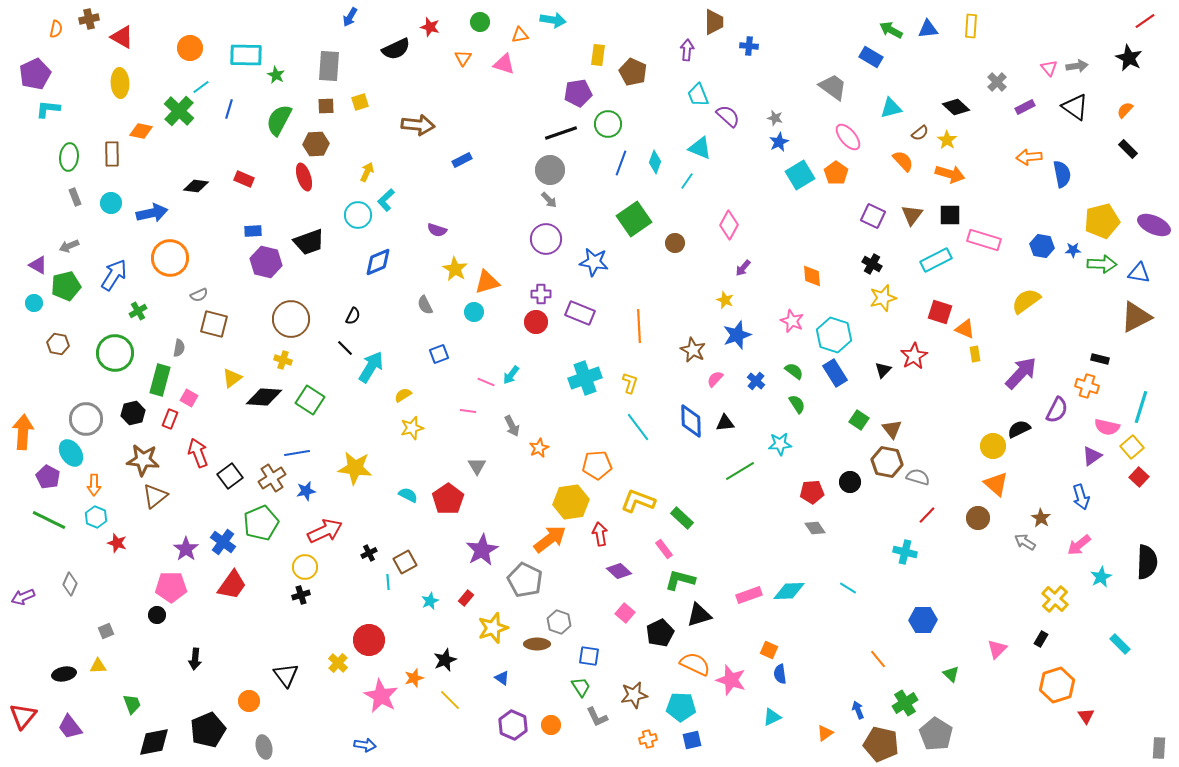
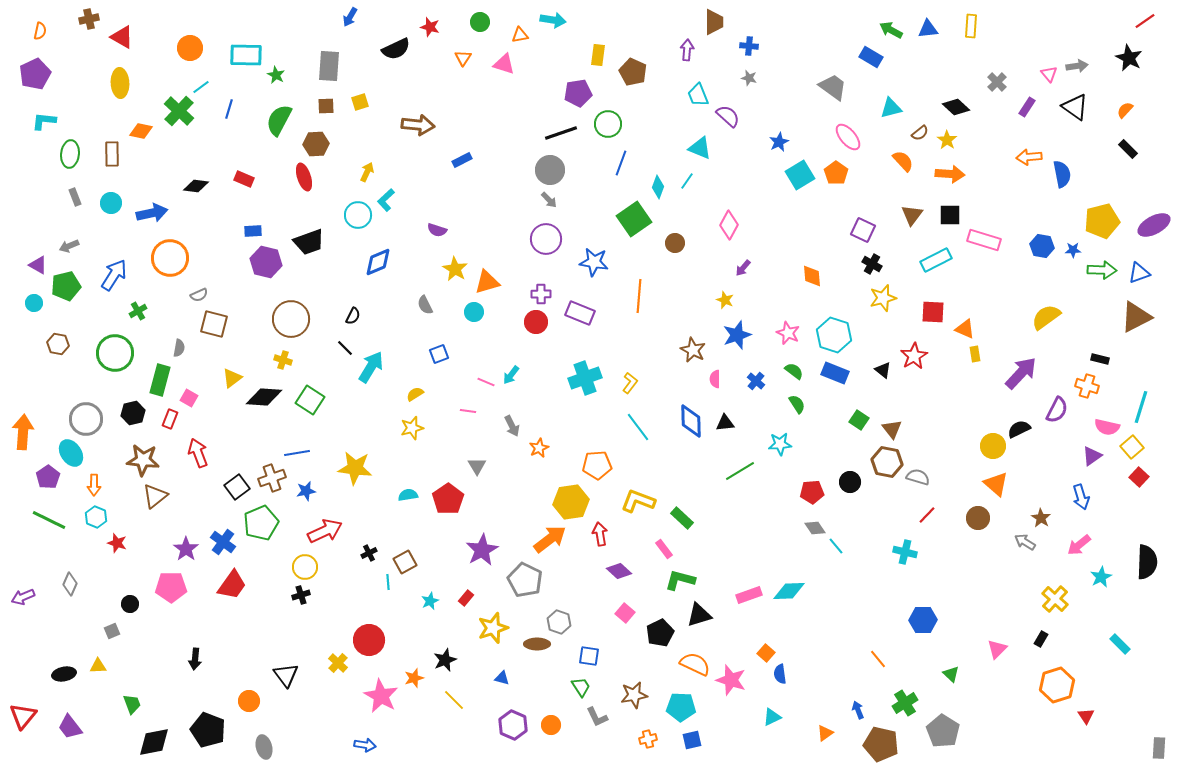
orange semicircle at (56, 29): moved 16 px left, 2 px down
pink triangle at (1049, 68): moved 6 px down
purple rectangle at (1025, 107): moved 2 px right; rotated 30 degrees counterclockwise
cyan L-shape at (48, 109): moved 4 px left, 12 px down
gray star at (775, 118): moved 26 px left, 40 px up
green ellipse at (69, 157): moved 1 px right, 3 px up
cyan diamond at (655, 162): moved 3 px right, 25 px down
orange arrow at (950, 174): rotated 12 degrees counterclockwise
purple square at (873, 216): moved 10 px left, 14 px down
purple ellipse at (1154, 225): rotated 52 degrees counterclockwise
green arrow at (1102, 264): moved 6 px down
blue triangle at (1139, 273): rotated 30 degrees counterclockwise
yellow semicircle at (1026, 301): moved 20 px right, 16 px down
red square at (940, 312): moved 7 px left; rotated 15 degrees counterclockwise
pink star at (792, 321): moved 4 px left, 12 px down
orange line at (639, 326): moved 30 px up; rotated 8 degrees clockwise
black triangle at (883, 370): rotated 36 degrees counterclockwise
blue rectangle at (835, 373): rotated 36 degrees counterclockwise
pink semicircle at (715, 379): rotated 42 degrees counterclockwise
yellow L-shape at (630, 383): rotated 20 degrees clockwise
yellow semicircle at (403, 395): moved 12 px right, 1 px up
black square at (230, 476): moved 7 px right, 11 px down
purple pentagon at (48, 477): rotated 10 degrees clockwise
brown cross at (272, 478): rotated 12 degrees clockwise
cyan semicircle at (408, 495): rotated 36 degrees counterclockwise
cyan line at (848, 588): moved 12 px left, 42 px up; rotated 18 degrees clockwise
black circle at (157, 615): moved 27 px left, 11 px up
gray square at (106, 631): moved 6 px right
orange square at (769, 650): moved 3 px left, 3 px down; rotated 18 degrees clockwise
blue triangle at (502, 678): rotated 21 degrees counterclockwise
yellow line at (450, 700): moved 4 px right
black pentagon at (208, 730): rotated 28 degrees counterclockwise
gray pentagon at (936, 734): moved 7 px right, 3 px up
